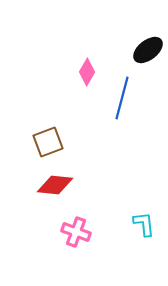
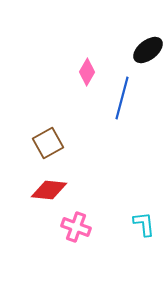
brown square: moved 1 px down; rotated 8 degrees counterclockwise
red diamond: moved 6 px left, 5 px down
pink cross: moved 5 px up
